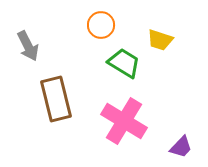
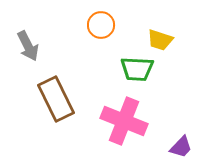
green trapezoid: moved 13 px right, 6 px down; rotated 152 degrees clockwise
brown rectangle: rotated 12 degrees counterclockwise
pink cross: rotated 9 degrees counterclockwise
